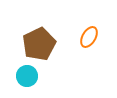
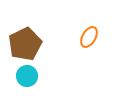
brown pentagon: moved 14 px left
